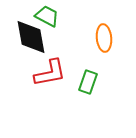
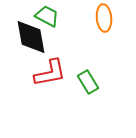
orange ellipse: moved 20 px up
green rectangle: rotated 50 degrees counterclockwise
